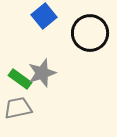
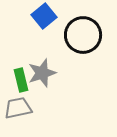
black circle: moved 7 px left, 2 px down
green rectangle: moved 1 px right, 1 px down; rotated 40 degrees clockwise
